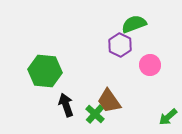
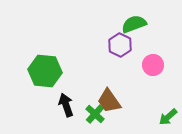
pink circle: moved 3 px right
